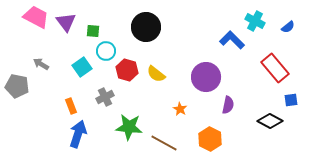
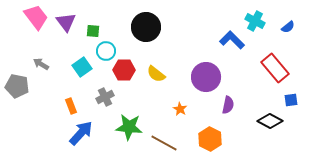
pink trapezoid: rotated 24 degrees clockwise
red hexagon: moved 3 px left; rotated 15 degrees counterclockwise
blue arrow: moved 3 px right, 1 px up; rotated 24 degrees clockwise
